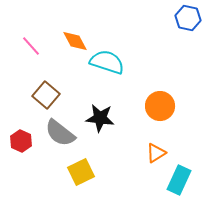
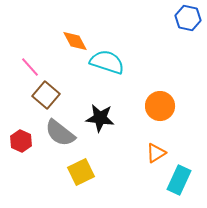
pink line: moved 1 px left, 21 px down
